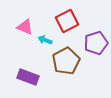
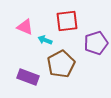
red square: rotated 20 degrees clockwise
brown pentagon: moved 5 px left, 3 px down
